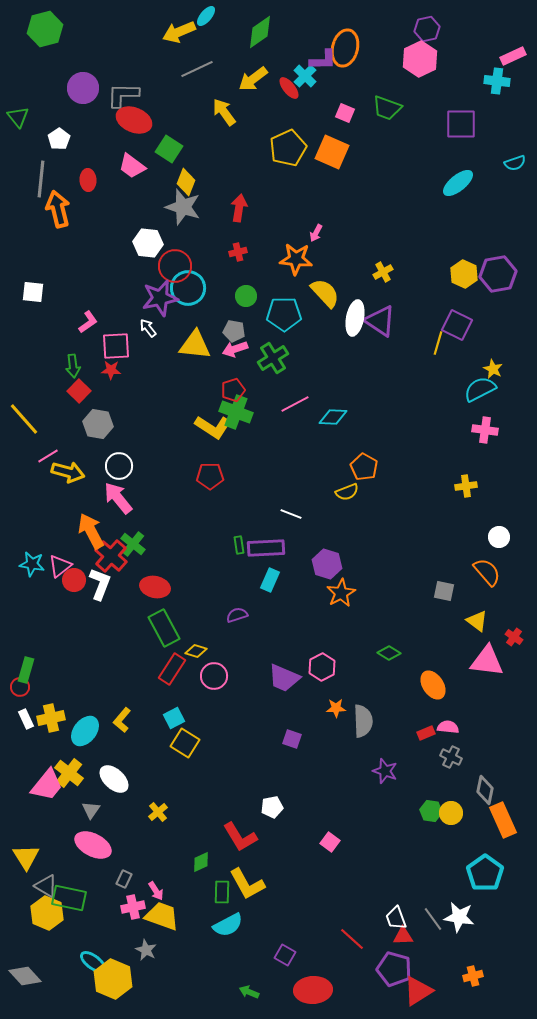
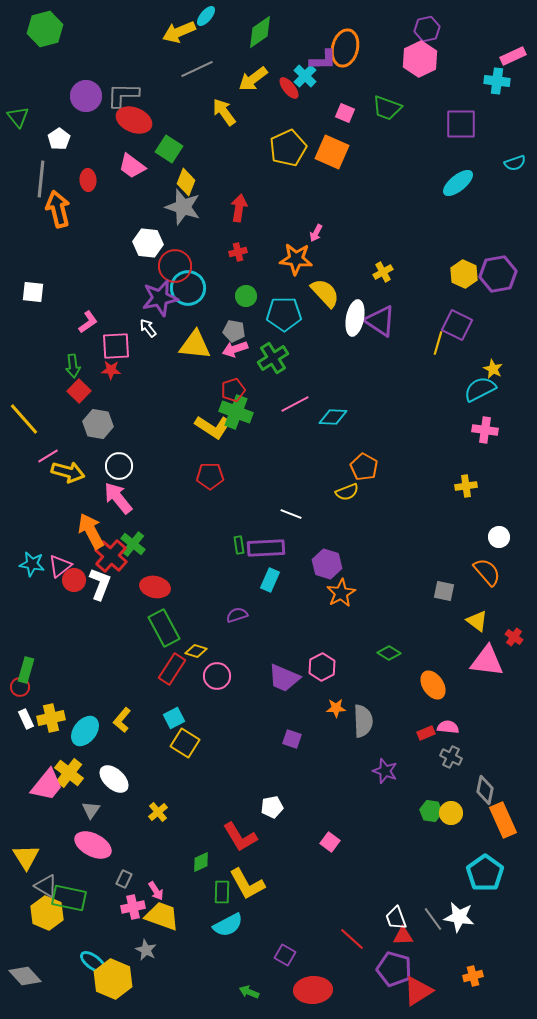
purple circle at (83, 88): moved 3 px right, 8 px down
pink circle at (214, 676): moved 3 px right
